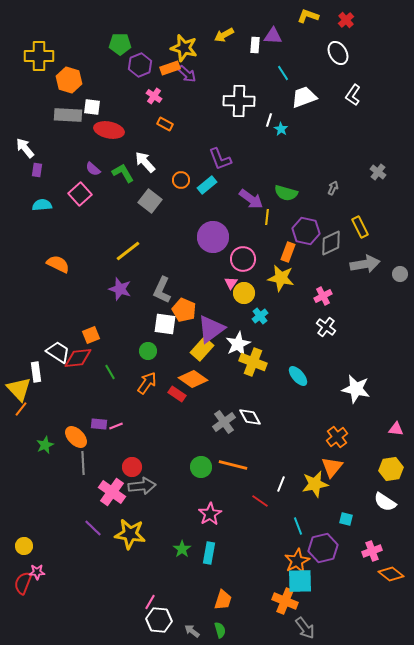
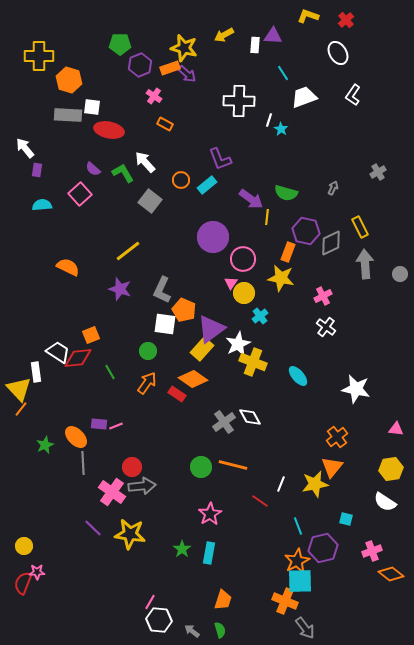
gray cross at (378, 172): rotated 21 degrees clockwise
orange semicircle at (58, 264): moved 10 px right, 3 px down
gray arrow at (365, 264): rotated 84 degrees counterclockwise
